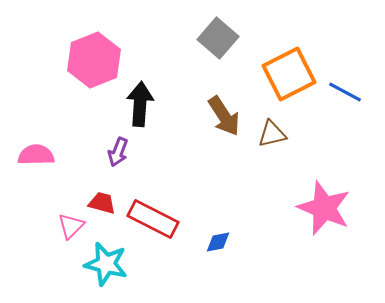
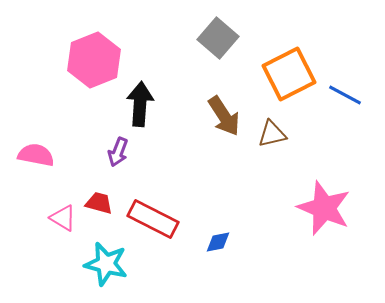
blue line: moved 3 px down
pink semicircle: rotated 12 degrees clockwise
red trapezoid: moved 3 px left
pink triangle: moved 8 px left, 8 px up; rotated 44 degrees counterclockwise
